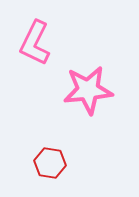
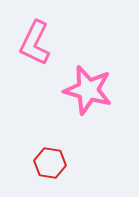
pink star: rotated 21 degrees clockwise
